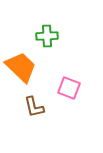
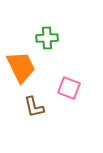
green cross: moved 2 px down
orange trapezoid: rotated 20 degrees clockwise
